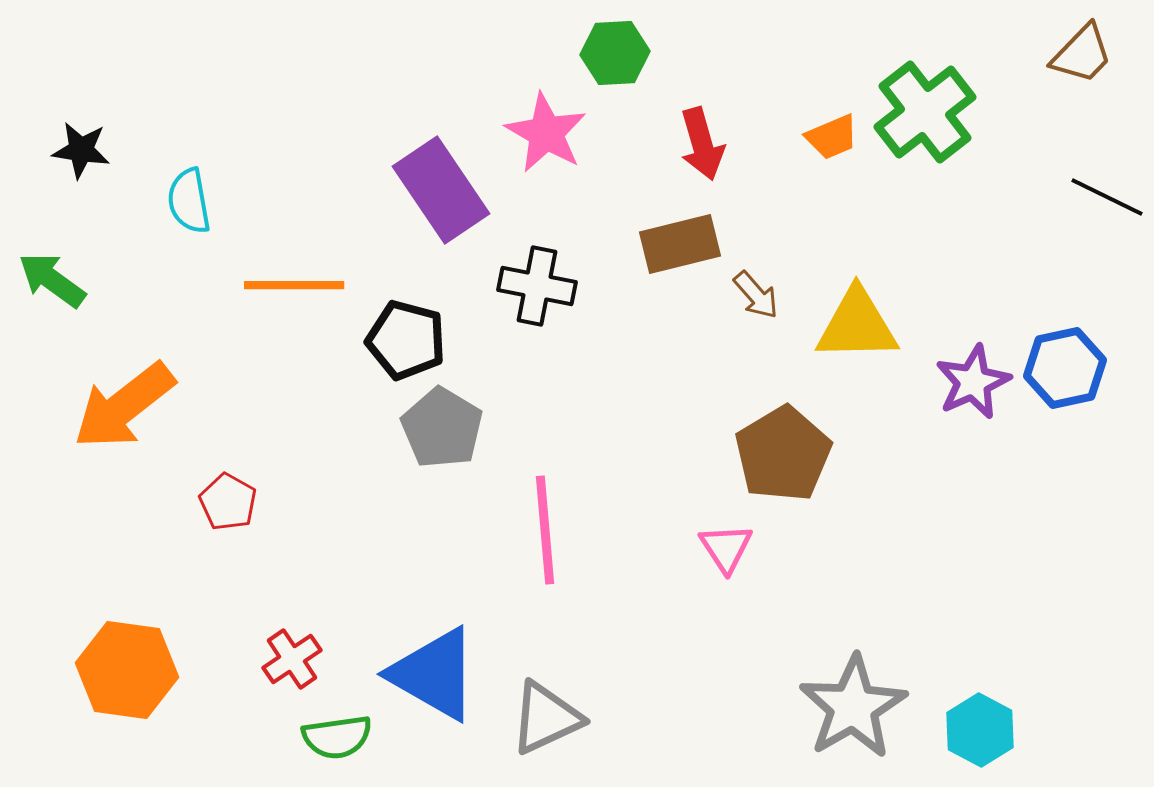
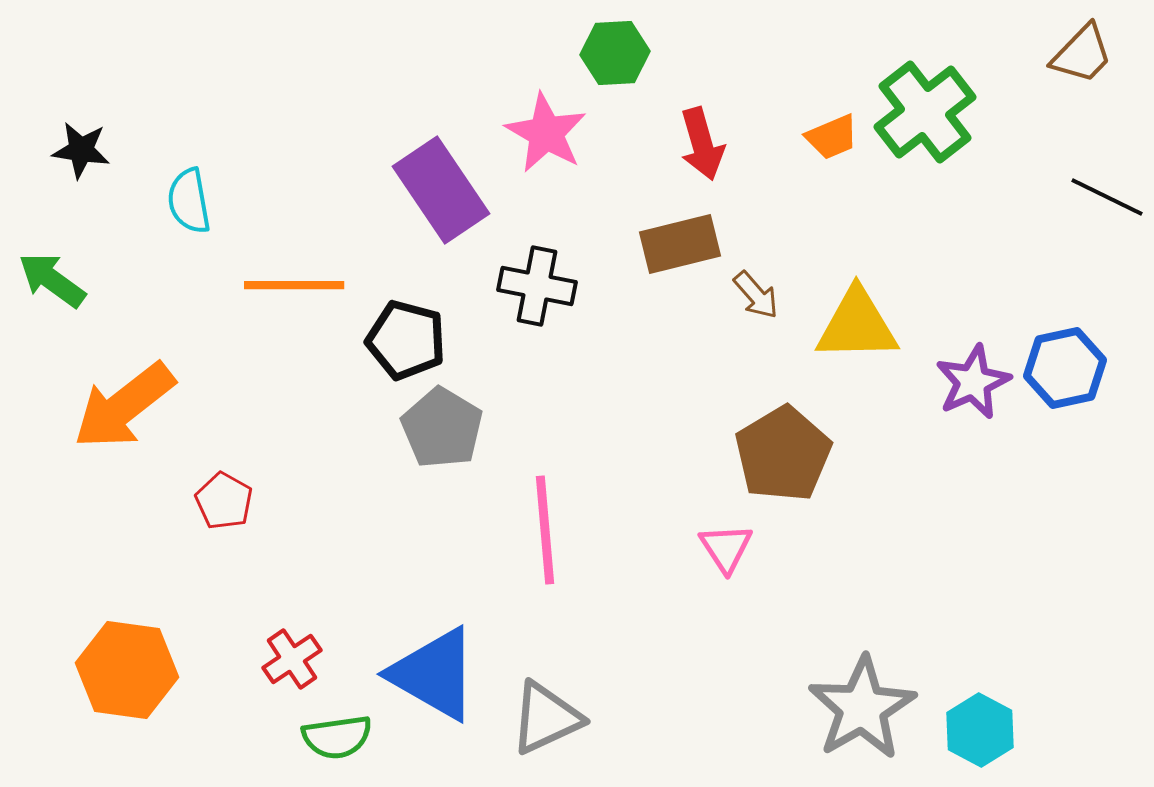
red pentagon: moved 4 px left, 1 px up
gray star: moved 9 px right, 1 px down
